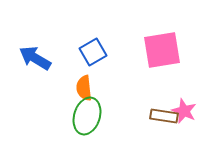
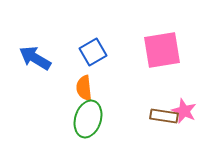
green ellipse: moved 1 px right, 3 px down
